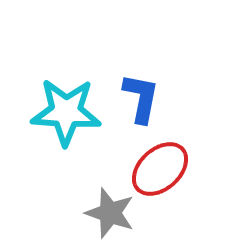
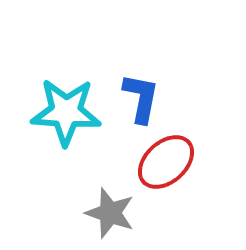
red ellipse: moved 6 px right, 7 px up
